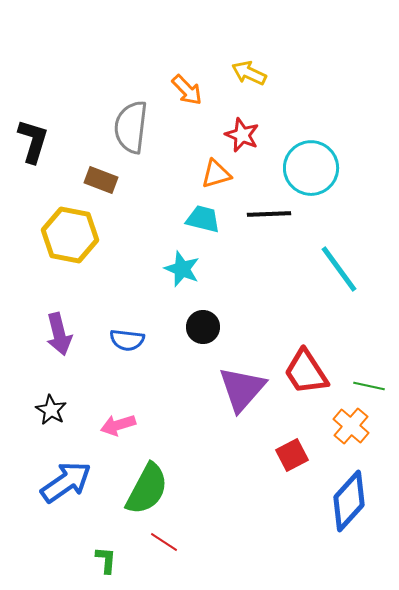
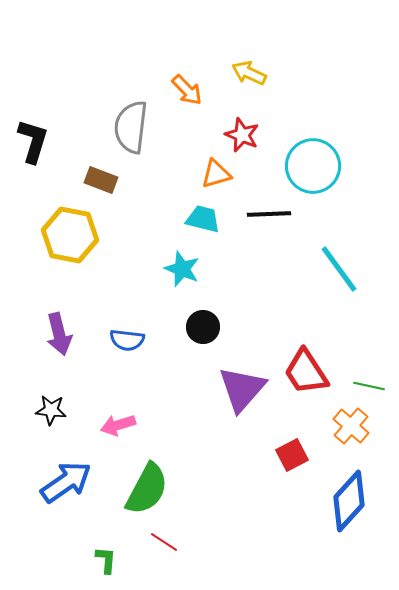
cyan circle: moved 2 px right, 2 px up
black star: rotated 24 degrees counterclockwise
